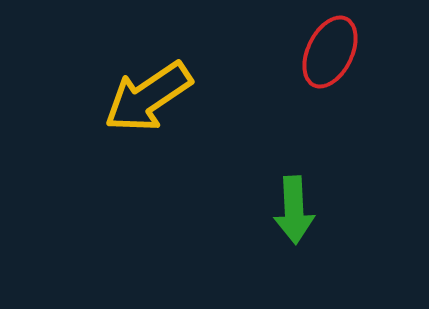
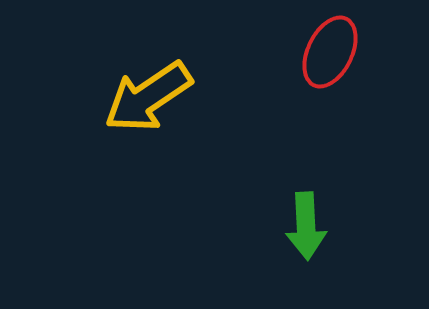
green arrow: moved 12 px right, 16 px down
